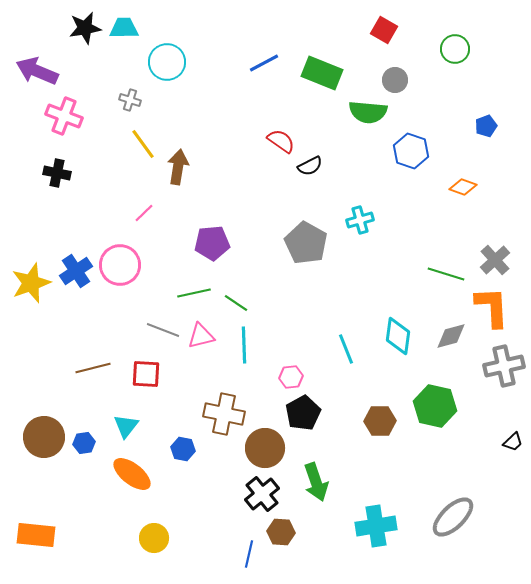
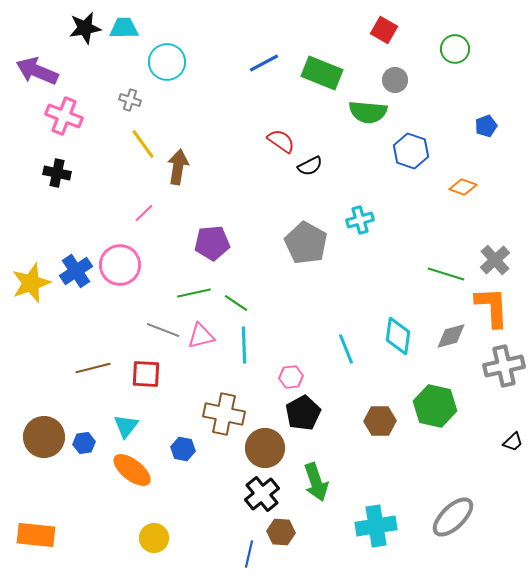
orange ellipse at (132, 474): moved 4 px up
